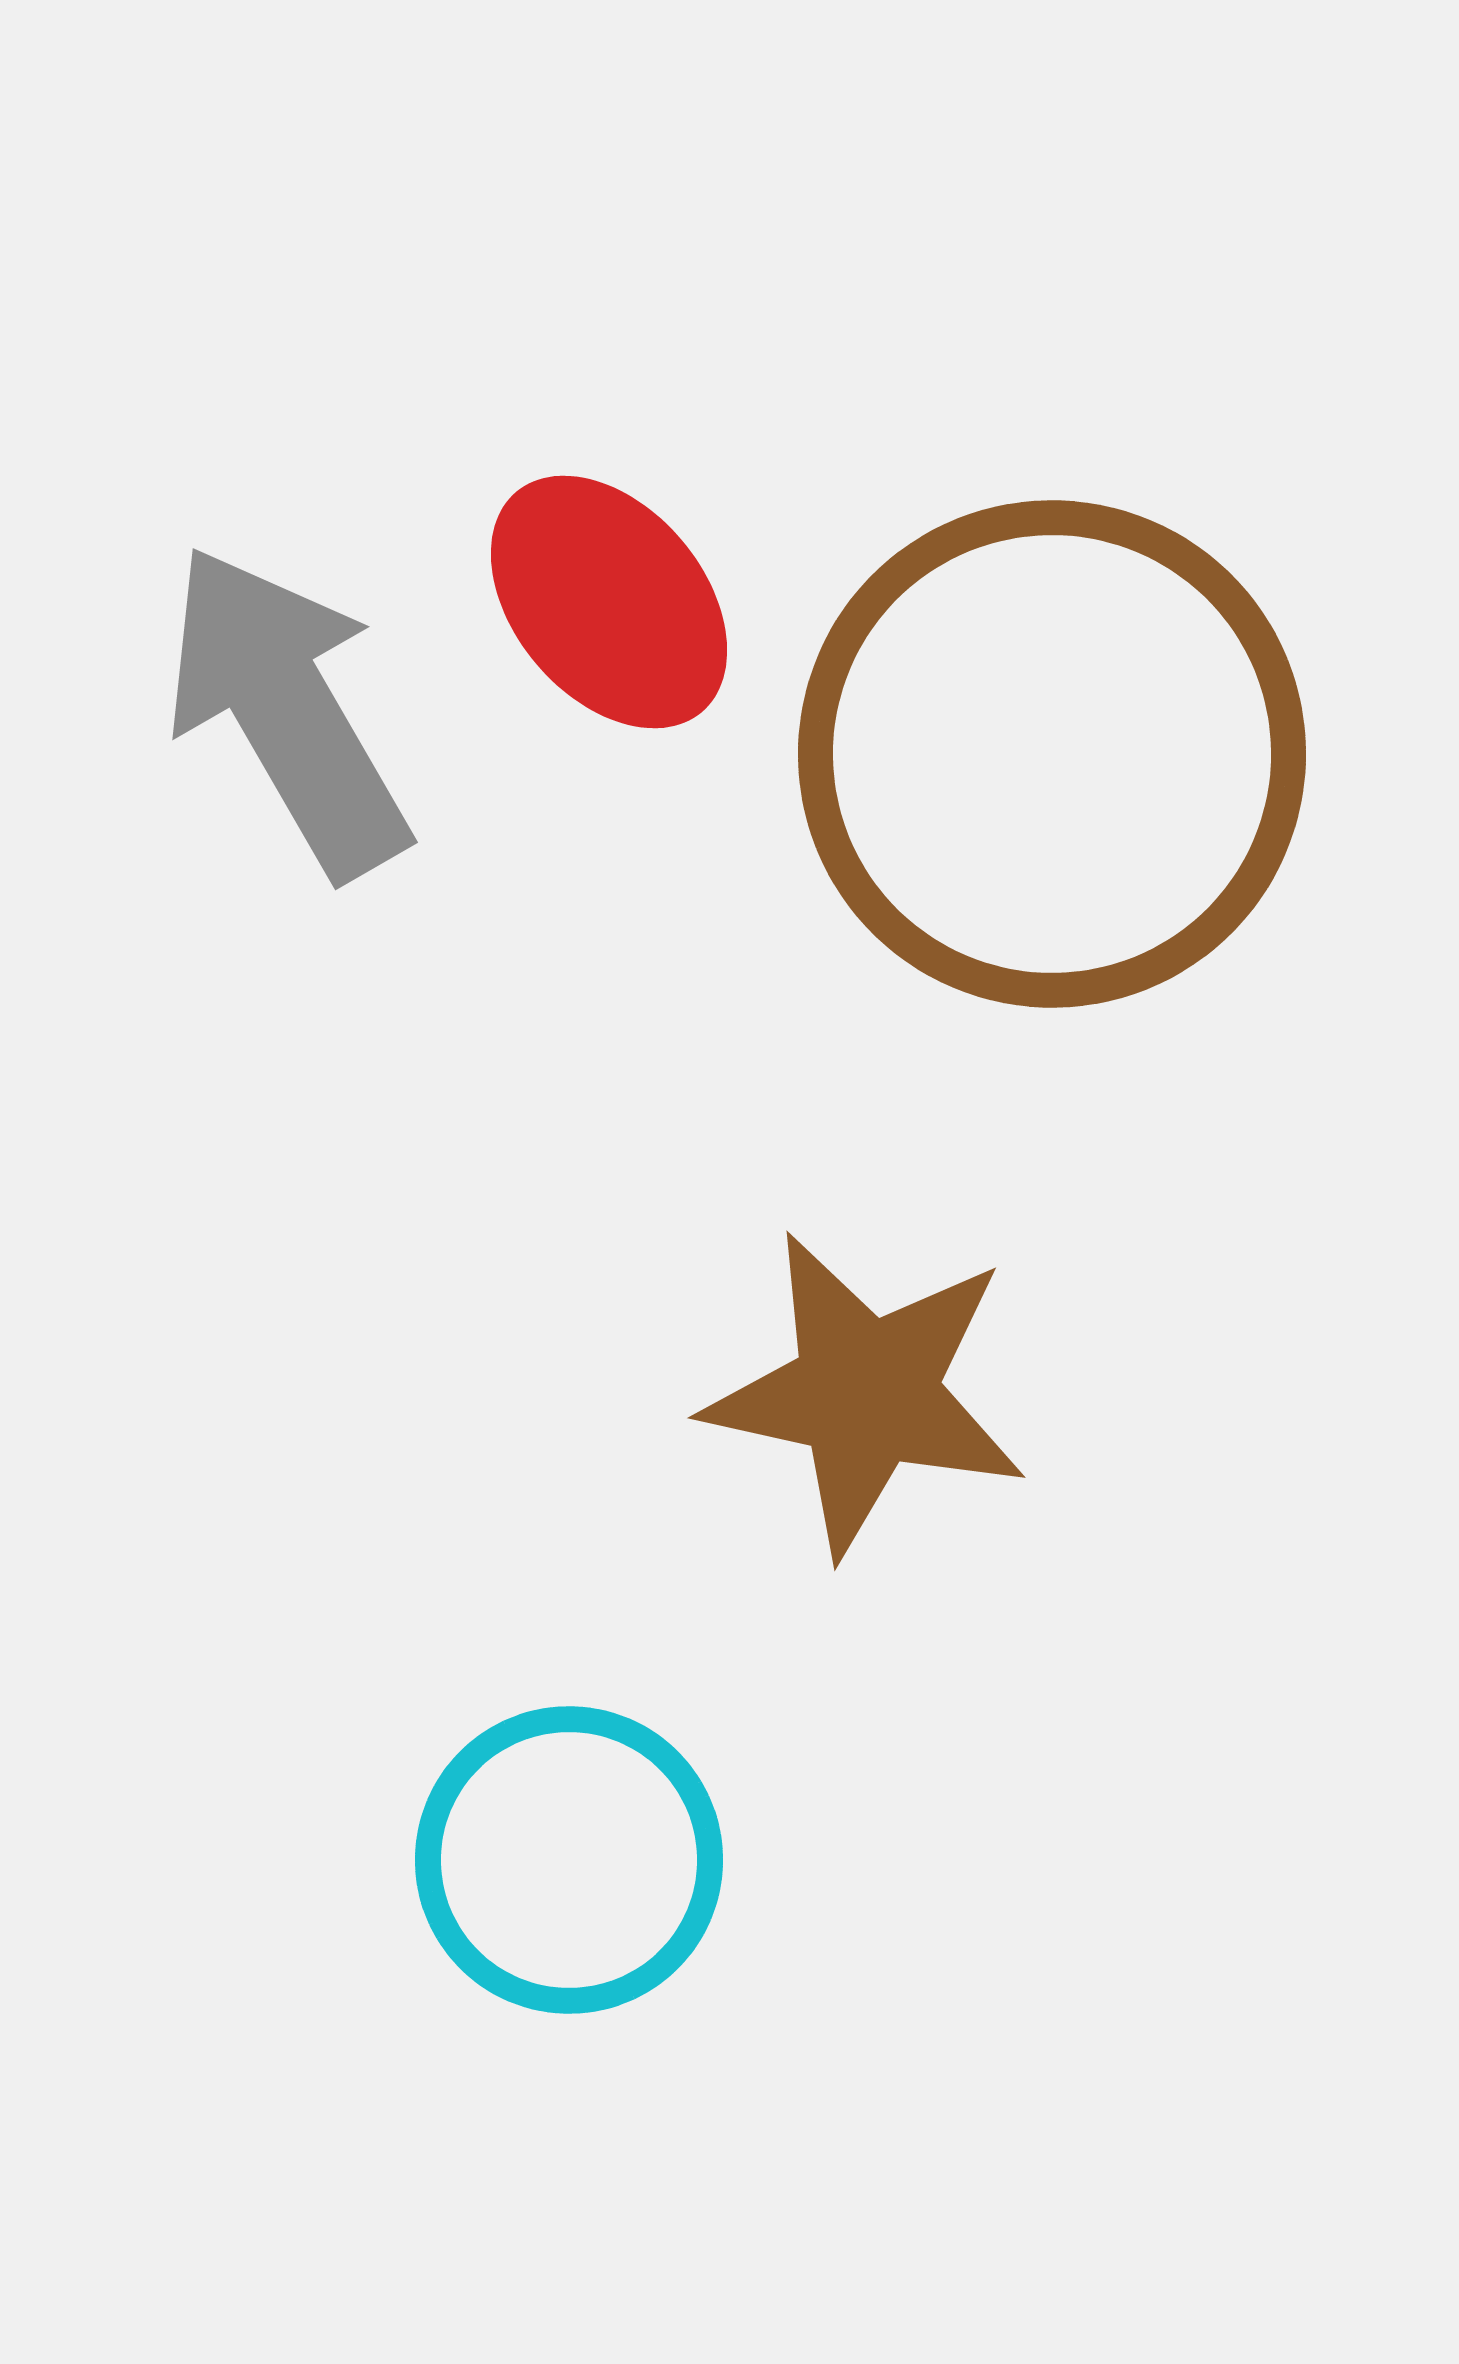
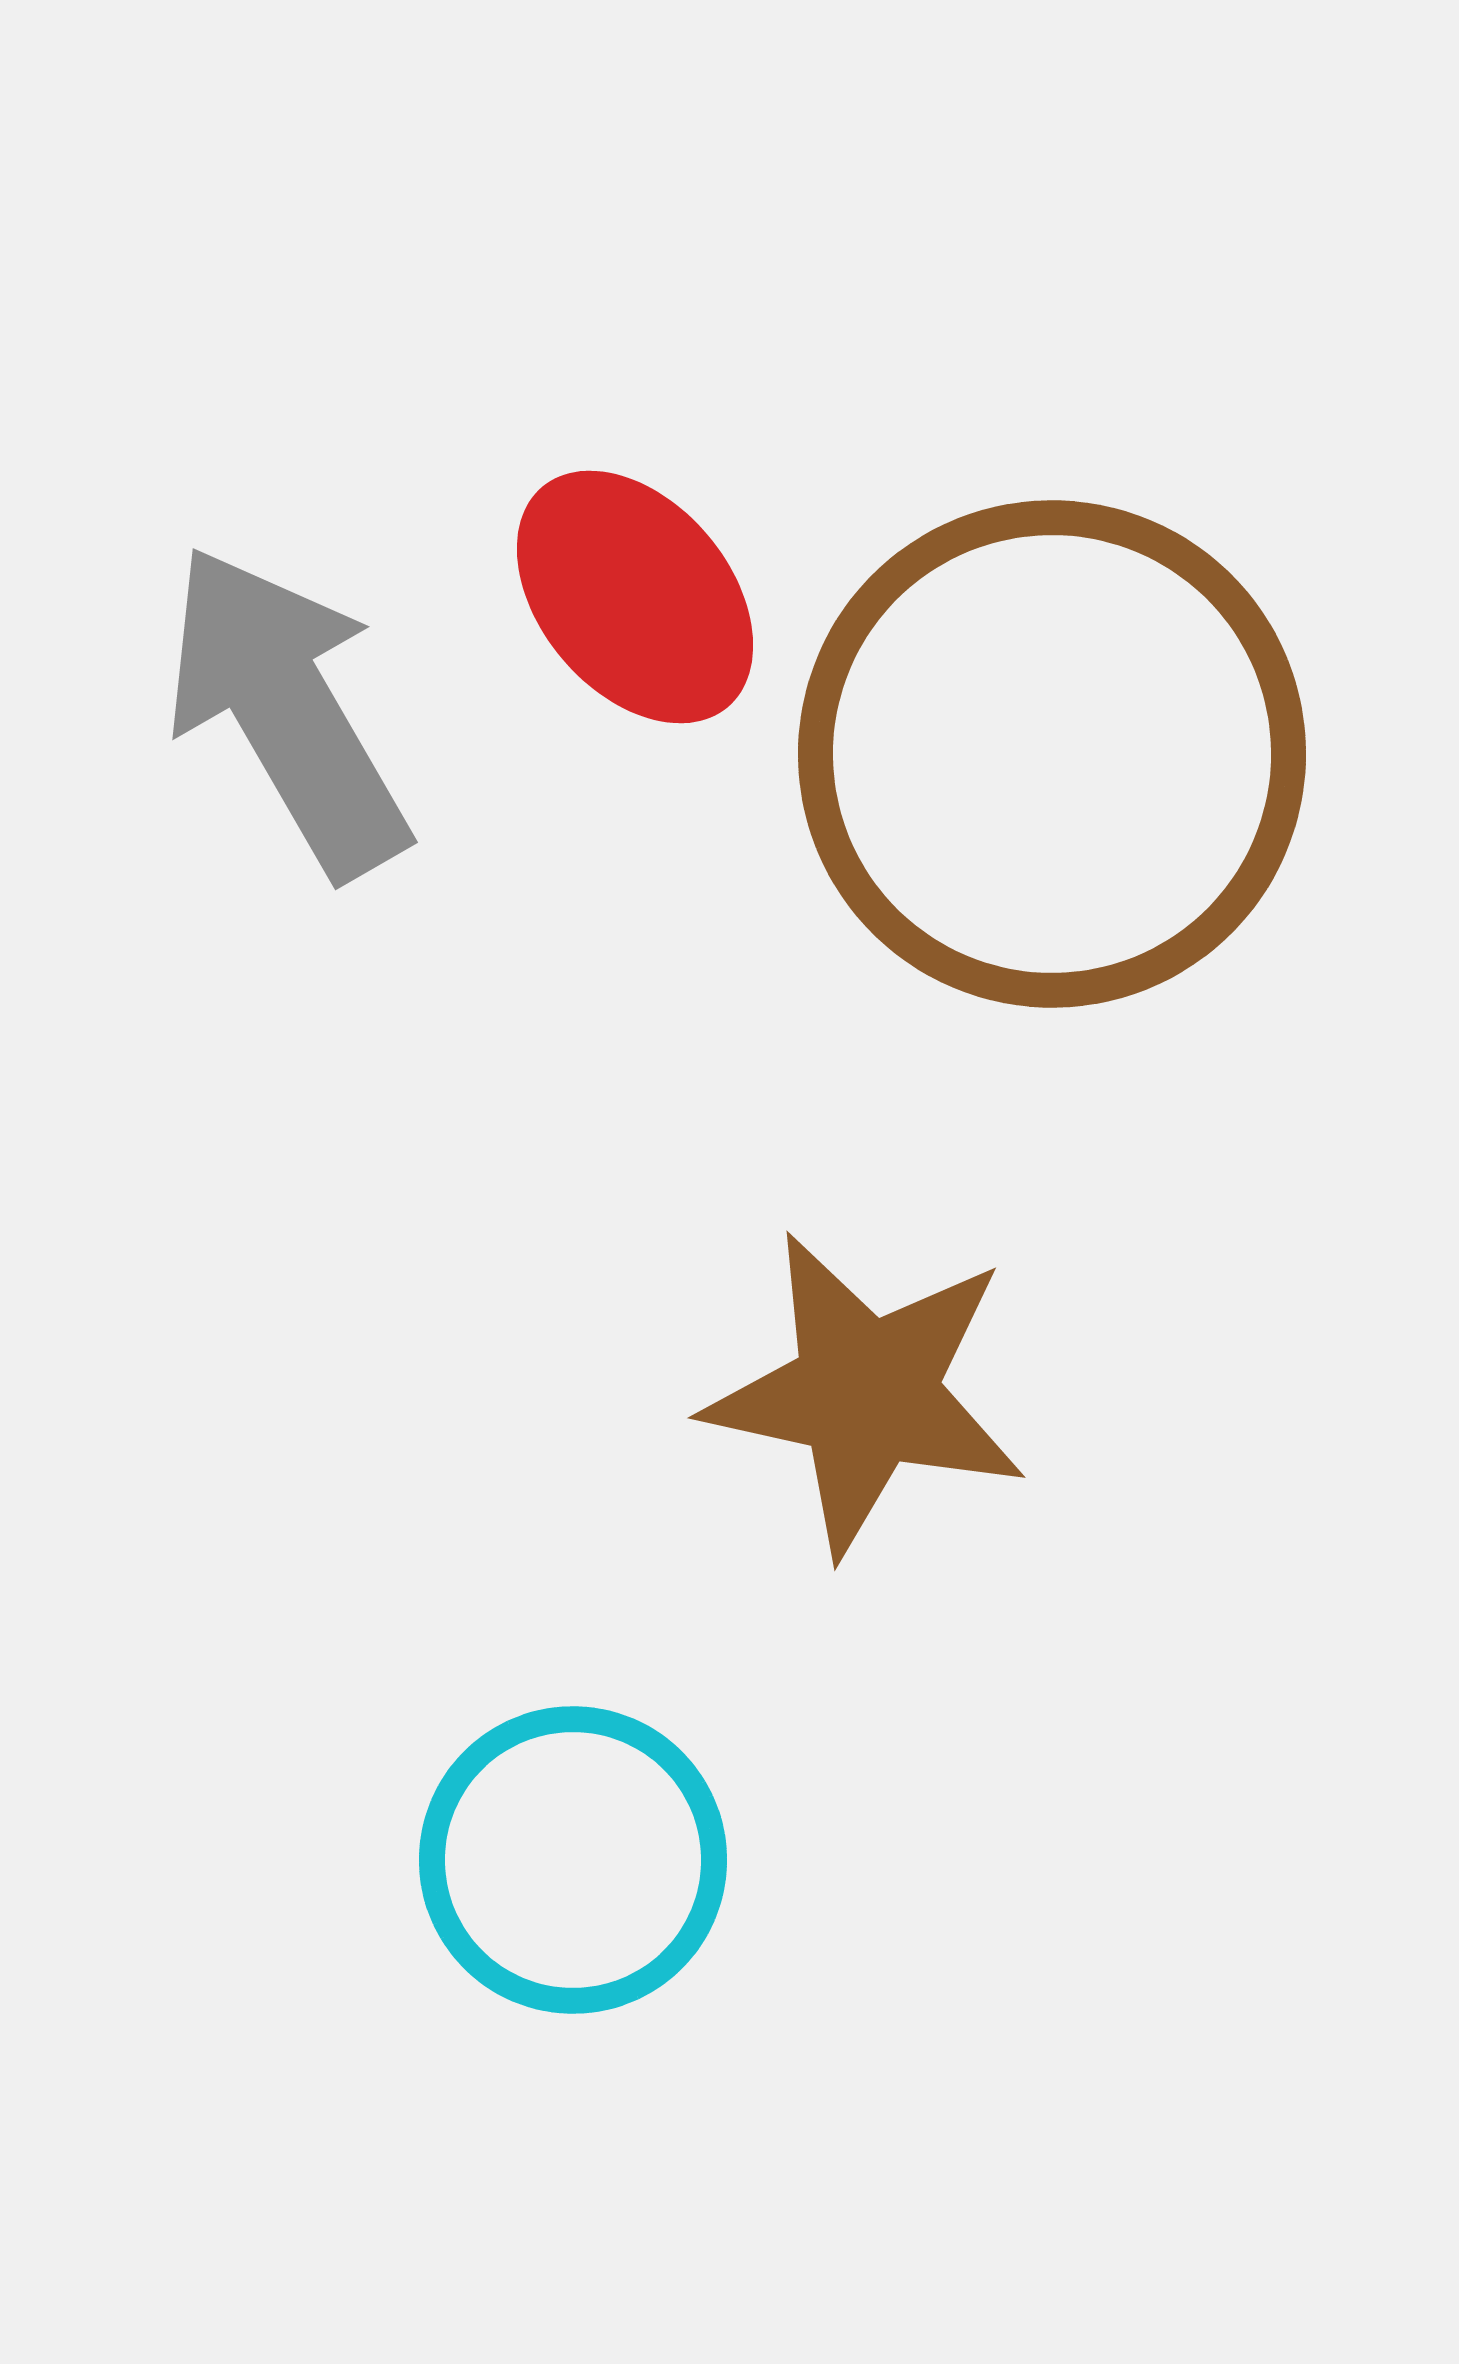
red ellipse: moved 26 px right, 5 px up
cyan circle: moved 4 px right
